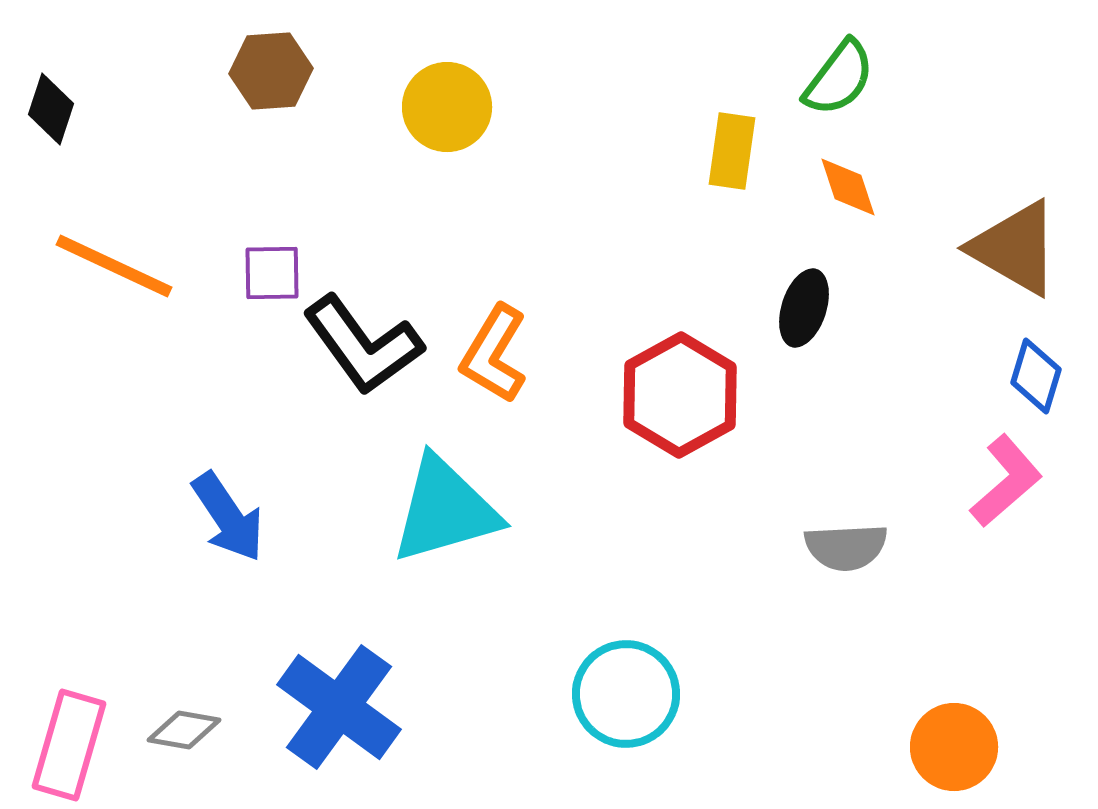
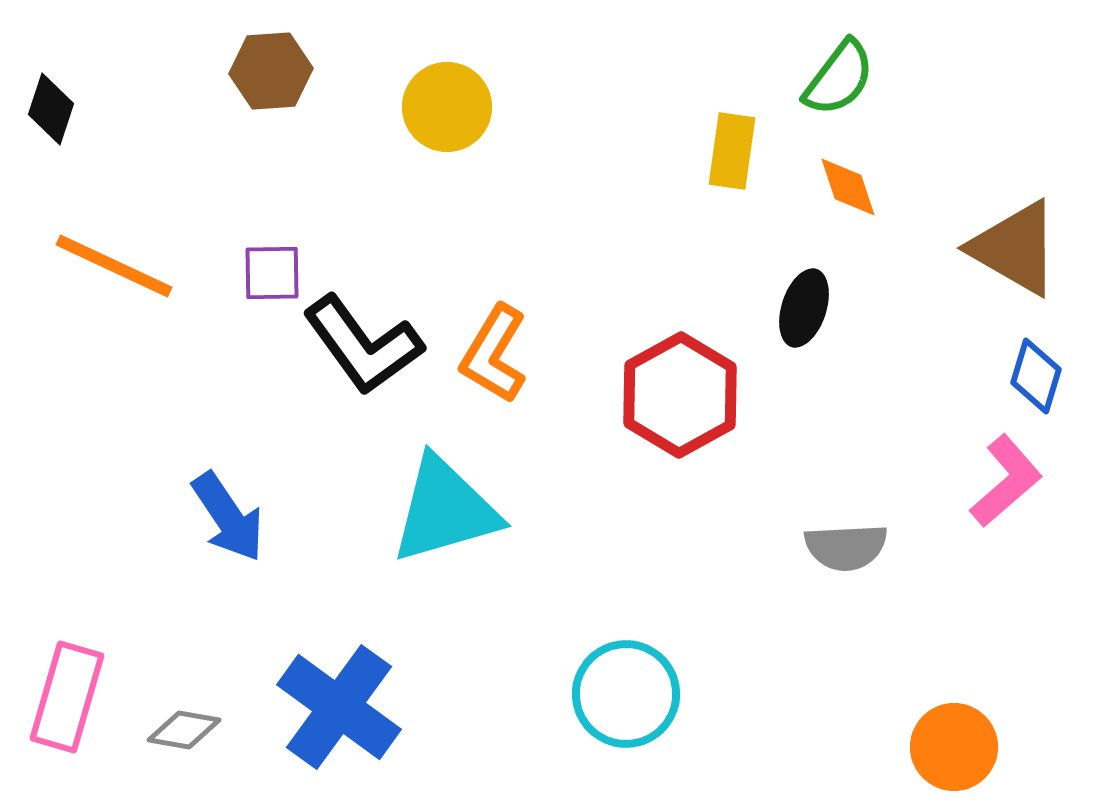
pink rectangle: moved 2 px left, 48 px up
